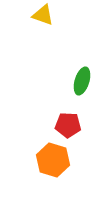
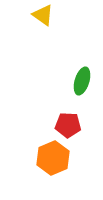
yellow triangle: rotated 15 degrees clockwise
orange hexagon: moved 2 px up; rotated 20 degrees clockwise
